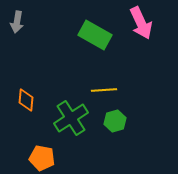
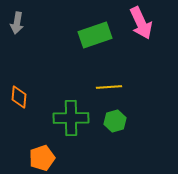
gray arrow: moved 1 px down
green rectangle: rotated 48 degrees counterclockwise
yellow line: moved 5 px right, 3 px up
orange diamond: moved 7 px left, 3 px up
green cross: rotated 32 degrees clockwise
orange pentagon: rotated 30 degrees counterclockwise
